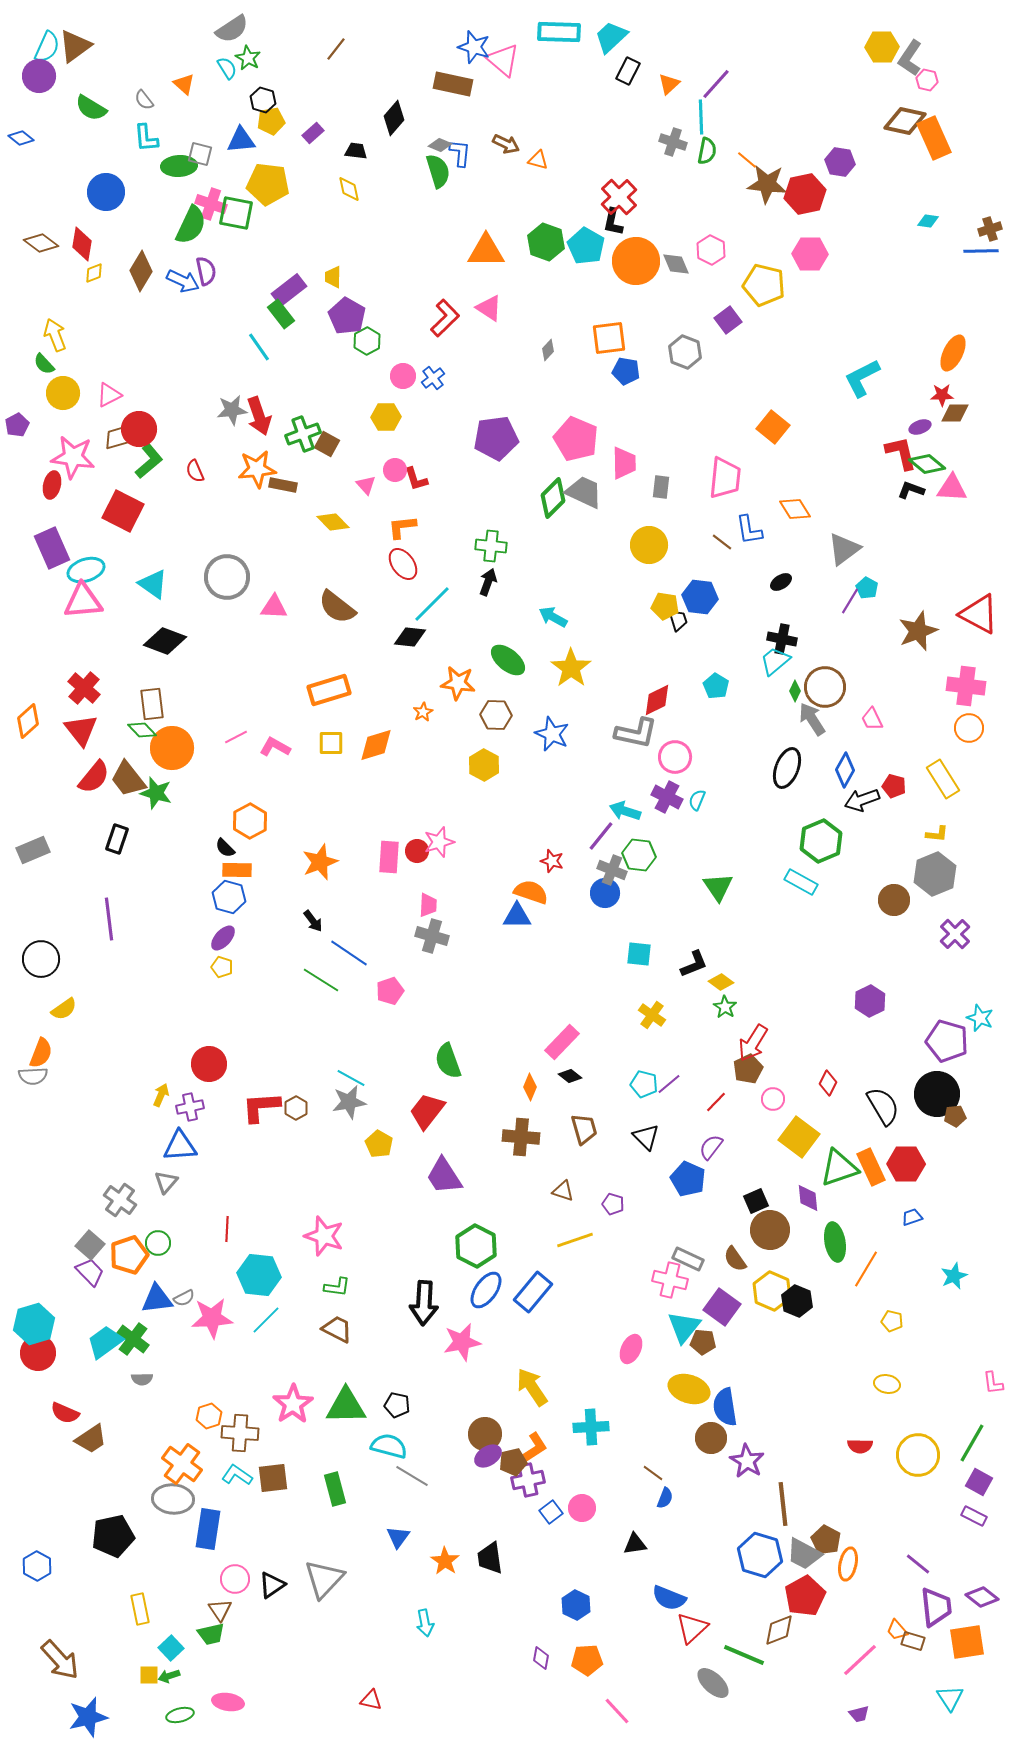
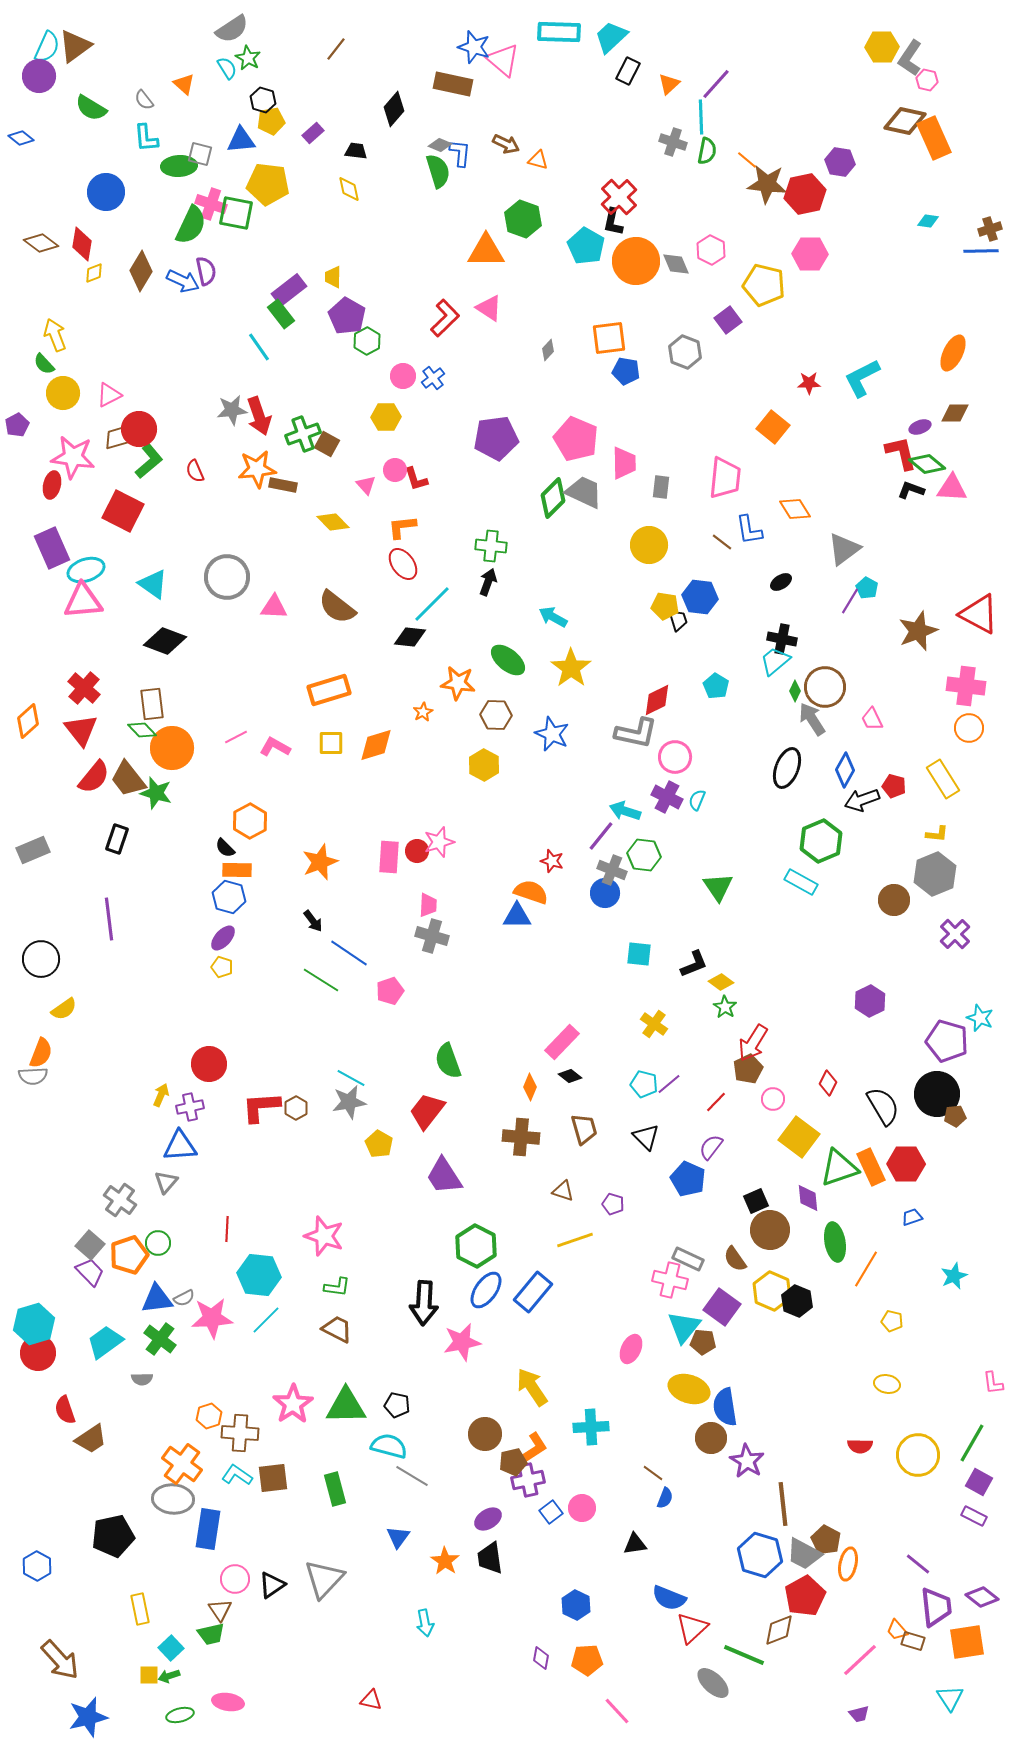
black diamond at (394, 118): moved 9 px up
green hexagon at (546, 242): moved 23 px left, 23 px up
red star at (942, 395): moved 133 px left, 12 px up
green hexagon at (639, 855): moved 5 px right
yellow cross at (652, 1015): moved 2 px right, 9 px down
green cross at (133, 1339): moved 27 px right
red semicircle at (65, 1413): moved 3 px up; rotated 48 degrees clockwise
purple ellipse at (488, 1456): moved 63 px down
